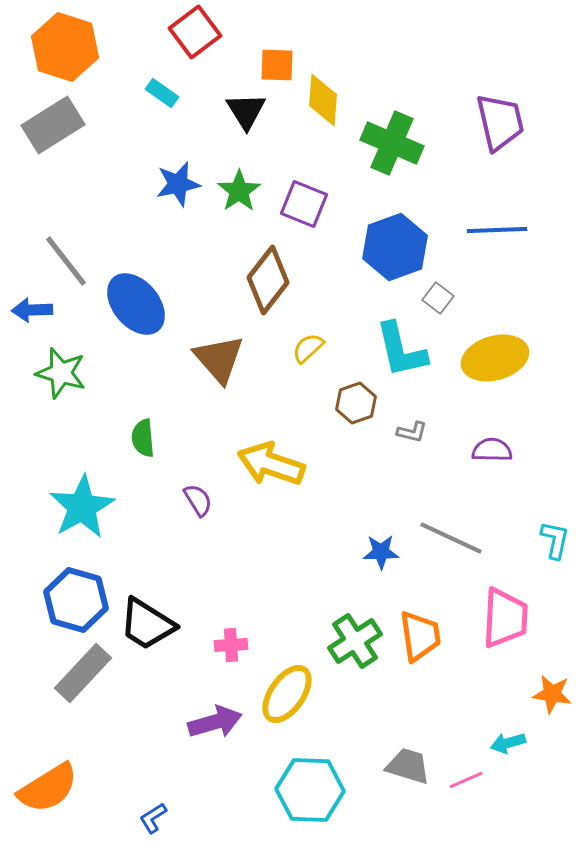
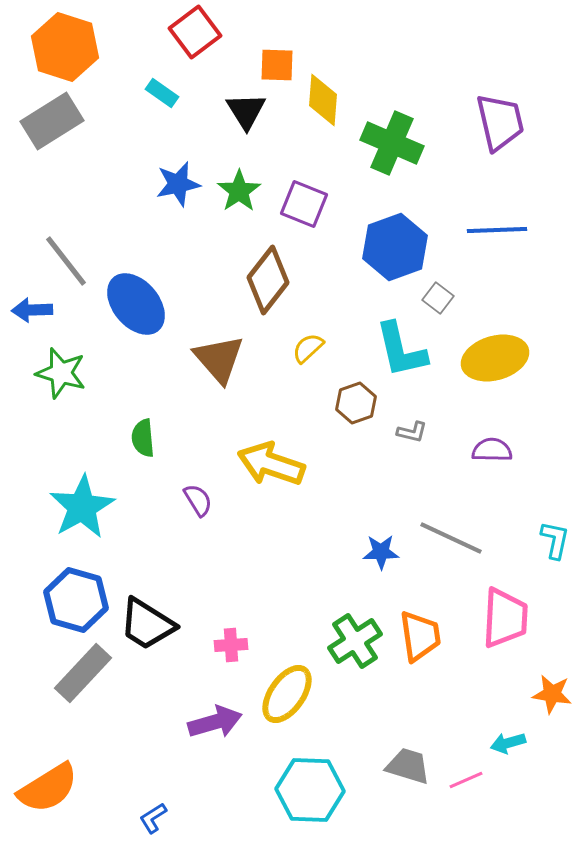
gray rectangle at (53, 125): moved 1 px left, 4 px up
